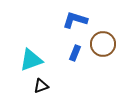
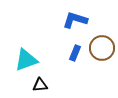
brown circle: moved 1 px left, 4 px down
cyan triangle: moved 5 px left
black triangle: moved 1 px left, 1 px up; rotated 14 degrees clockwise
